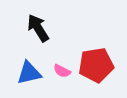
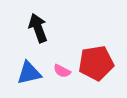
black arrow: rotated 12 degrees clockwise
red pentagon: moved 2 px up
